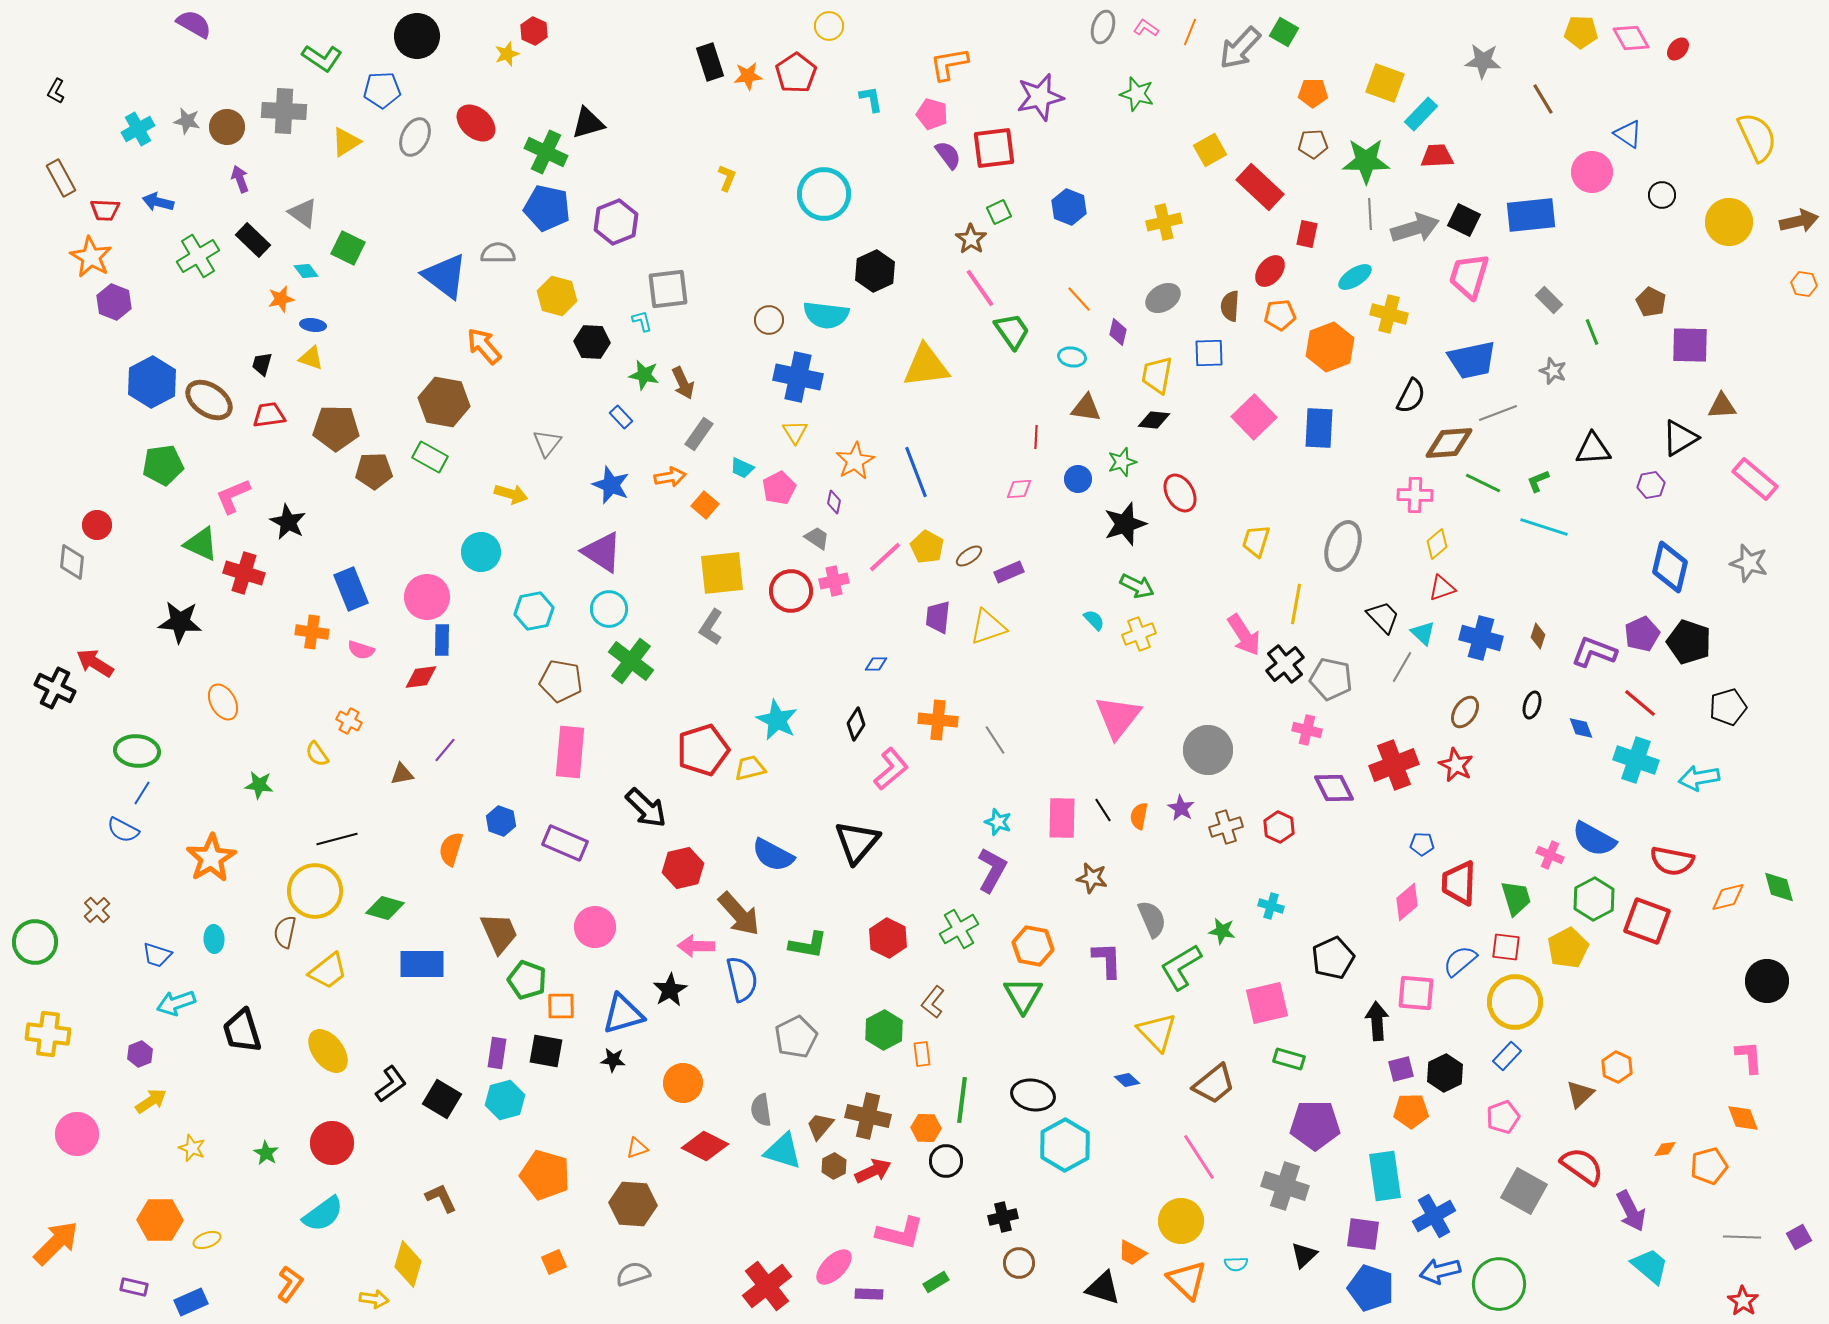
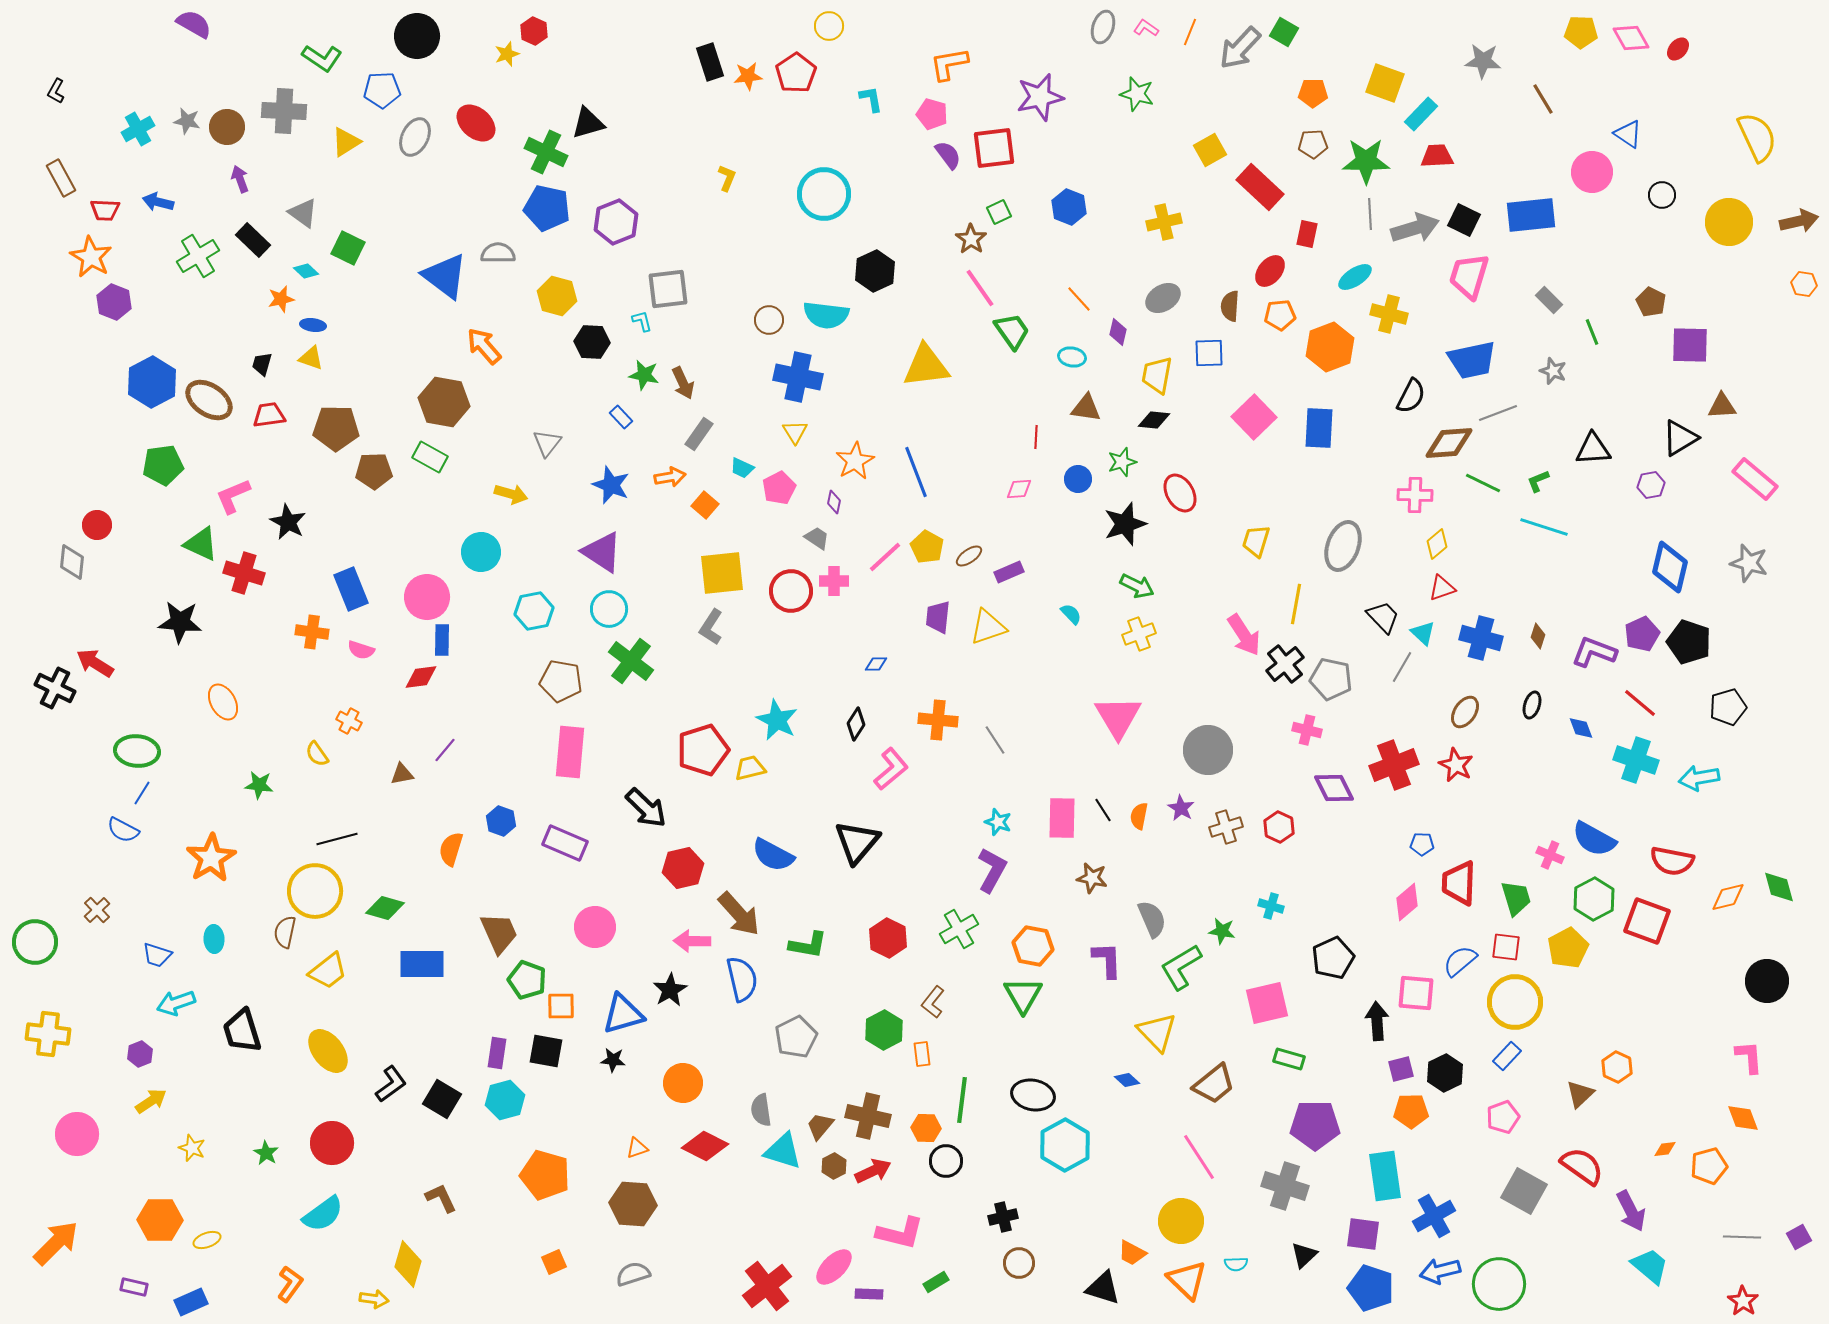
cyan diamond at (306, 271): rotated 10 degrees counterclockwise
pink cross at (834, 581): rotated 12 degrees clockwise
cyan semicircle at (1094, 620): moved 23 px left, 6 px up
pink triangle at (1118, 717): rotated 9 degrees counterclockwise
pink arrow at (696, 946): moved 4 px left, 5 px up
